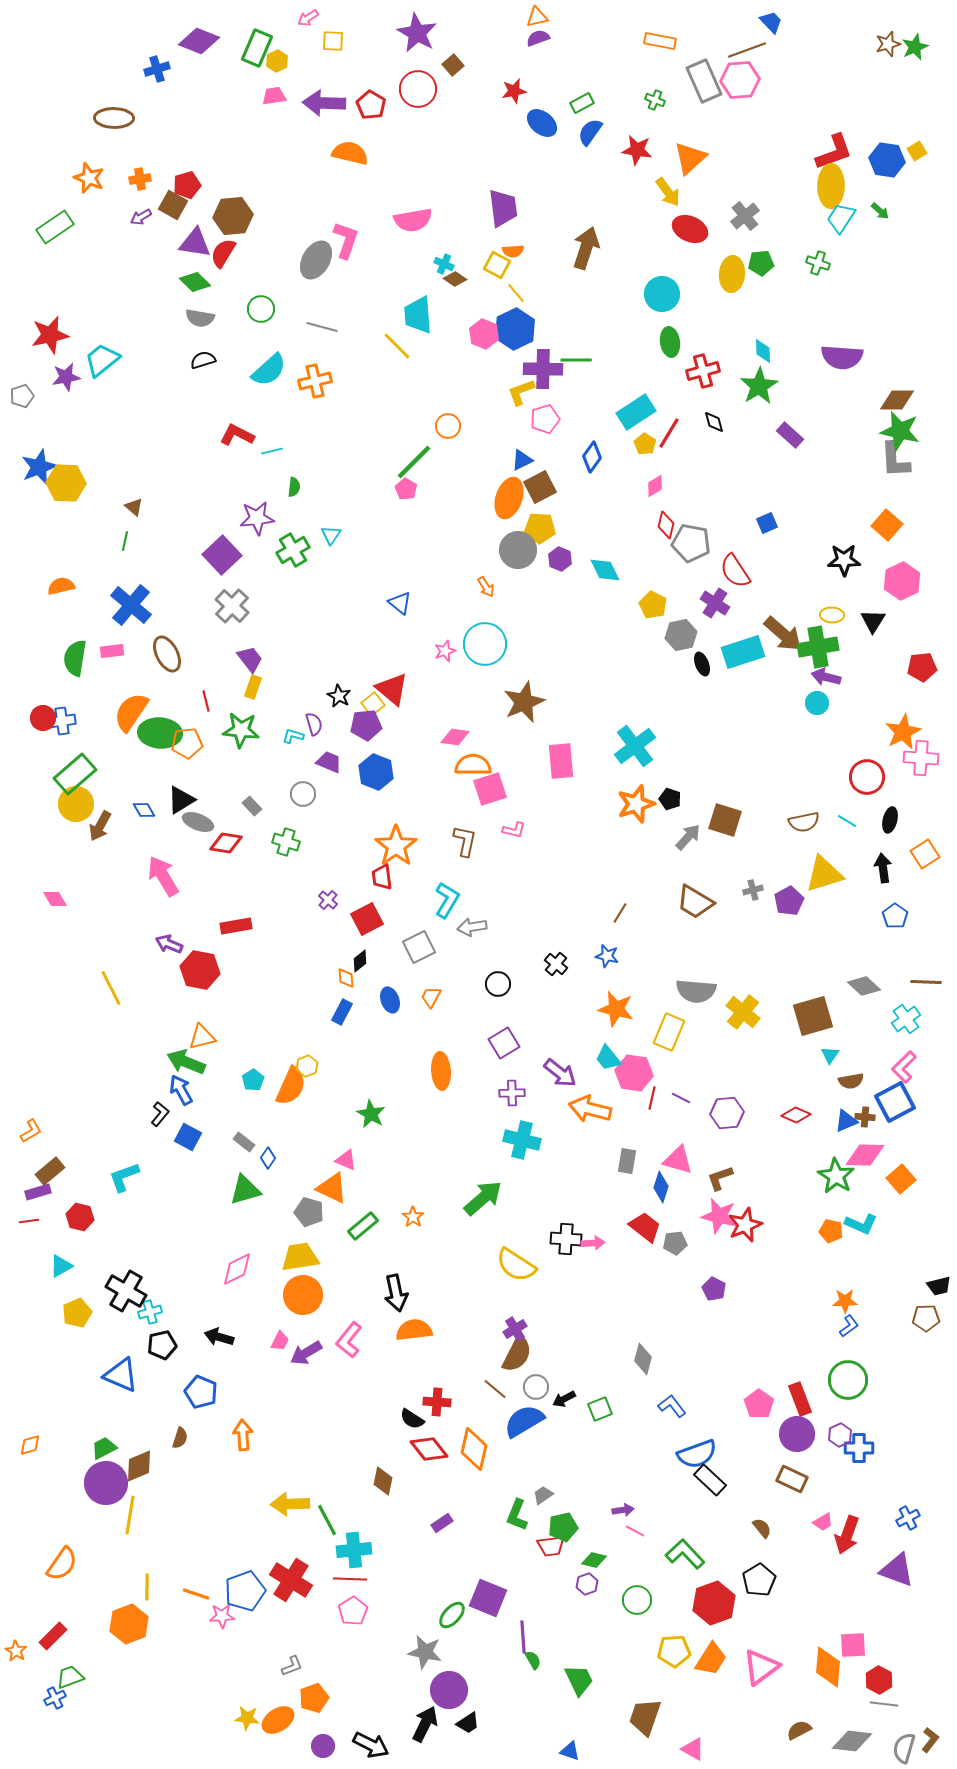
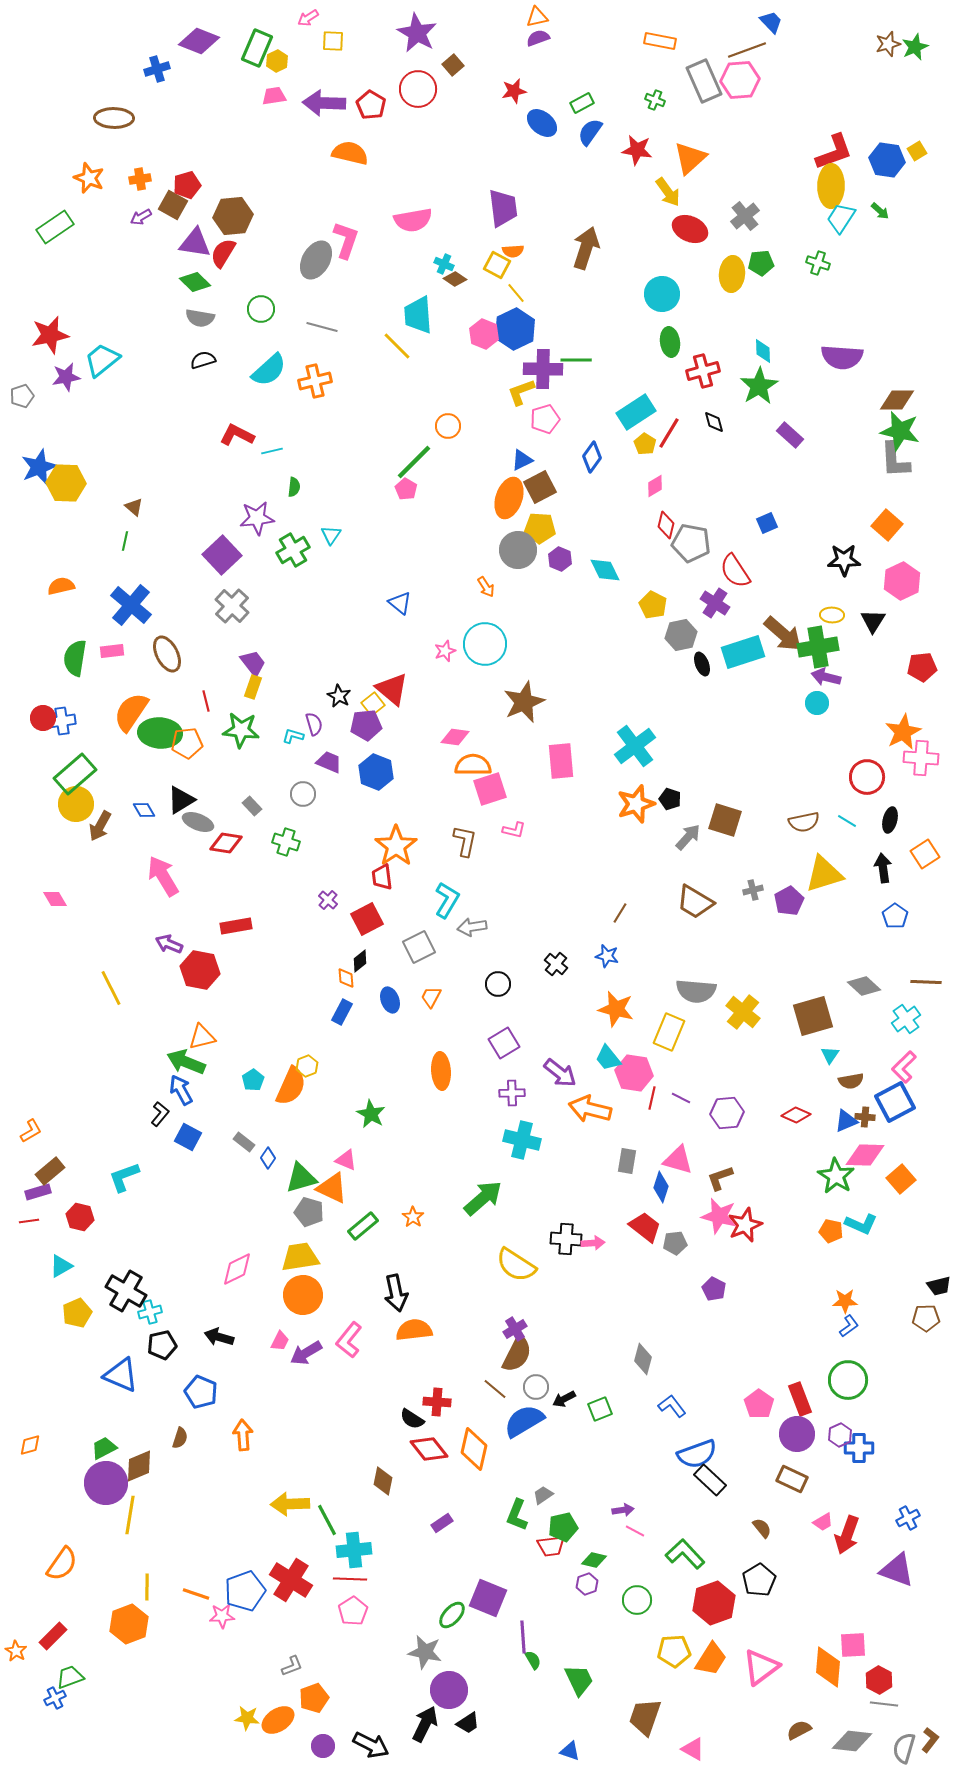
purple trapezoid at (250, 659): moved 3 px right, 4 px down
green triangle at (245, 1190): moved 56 px right, 12 px up
